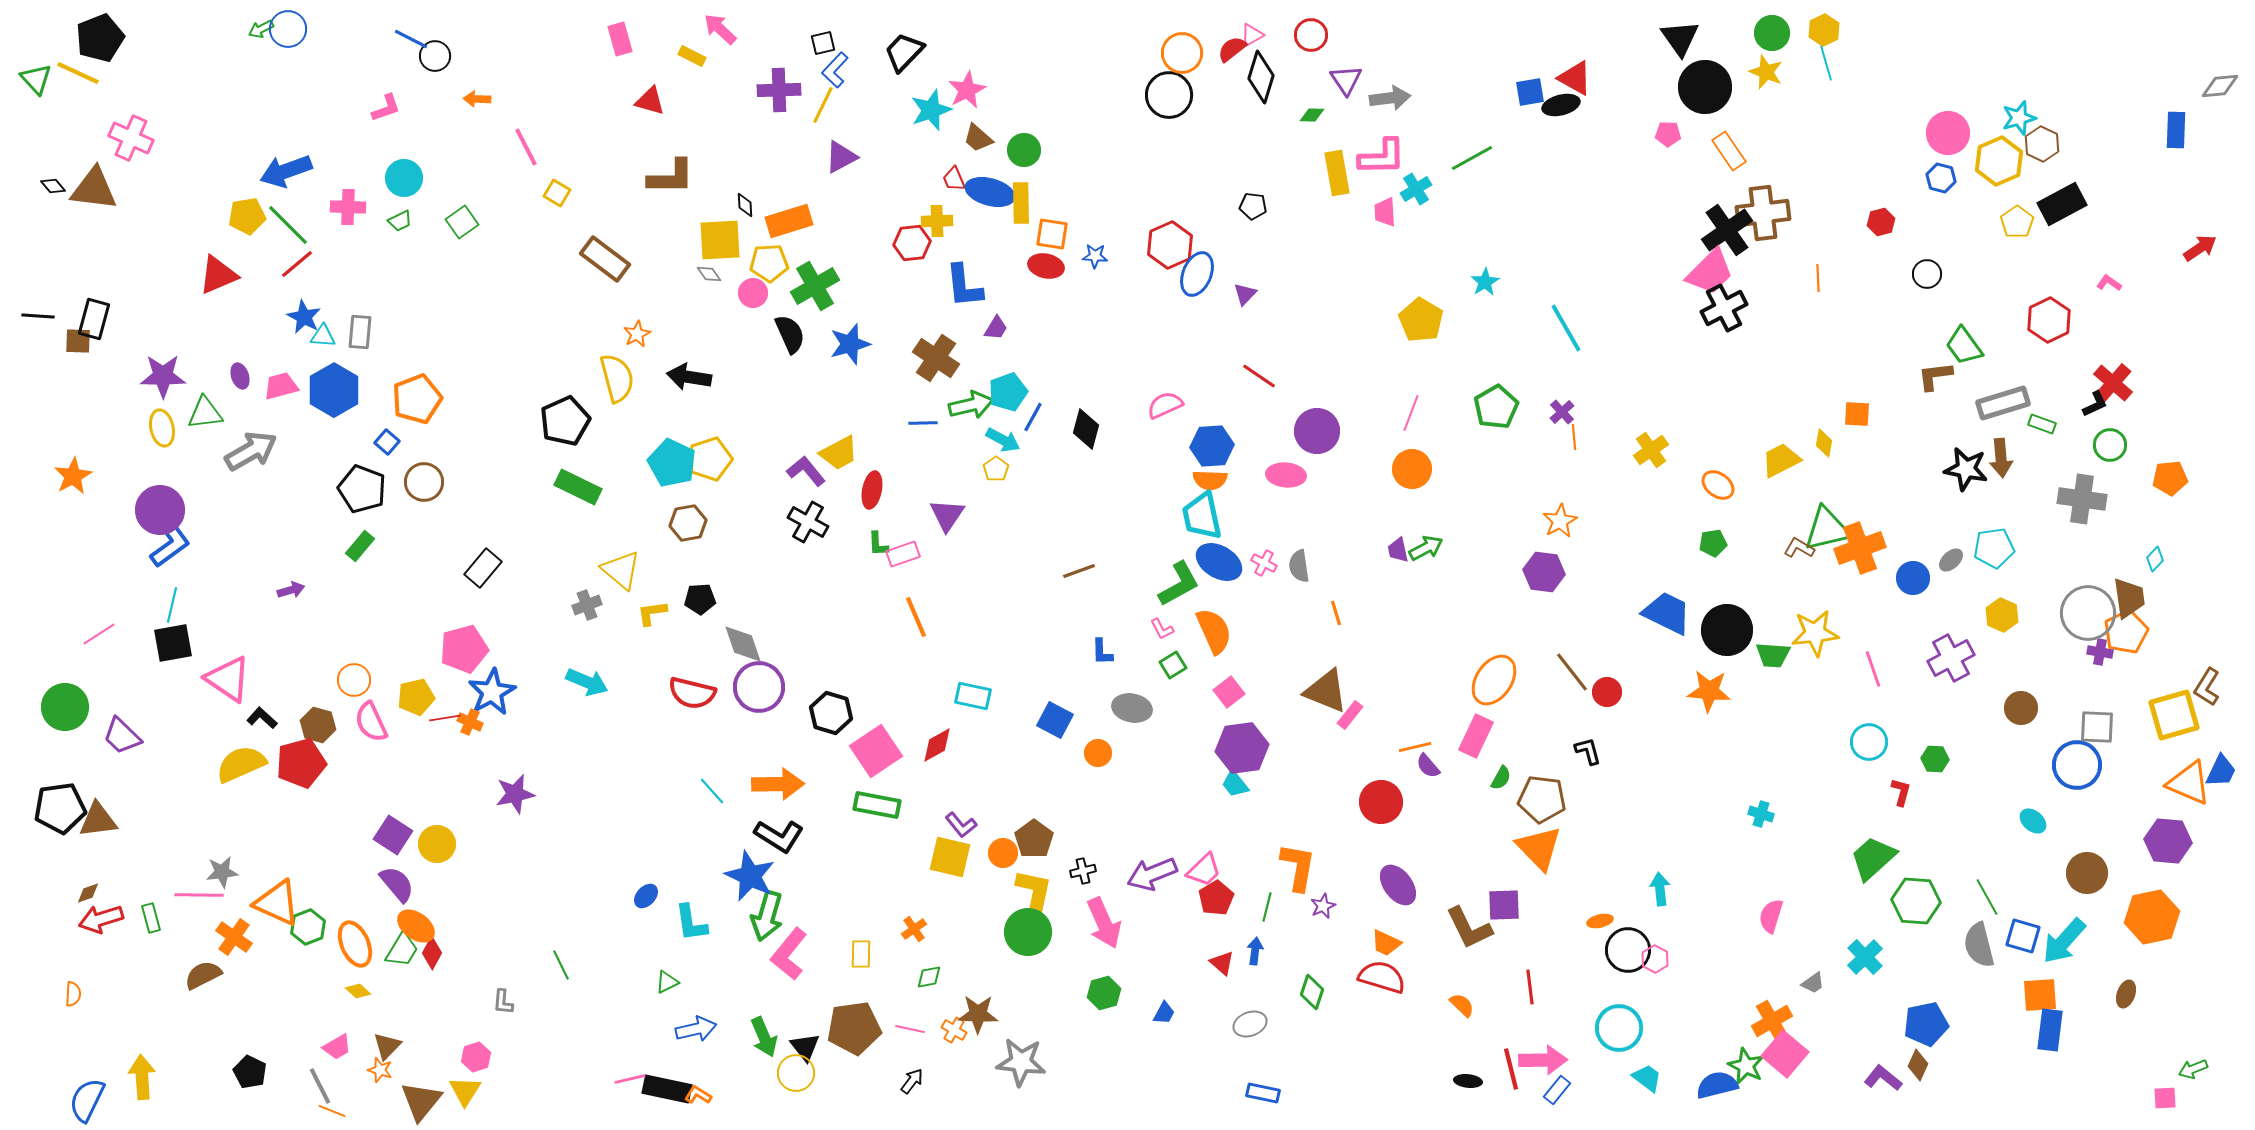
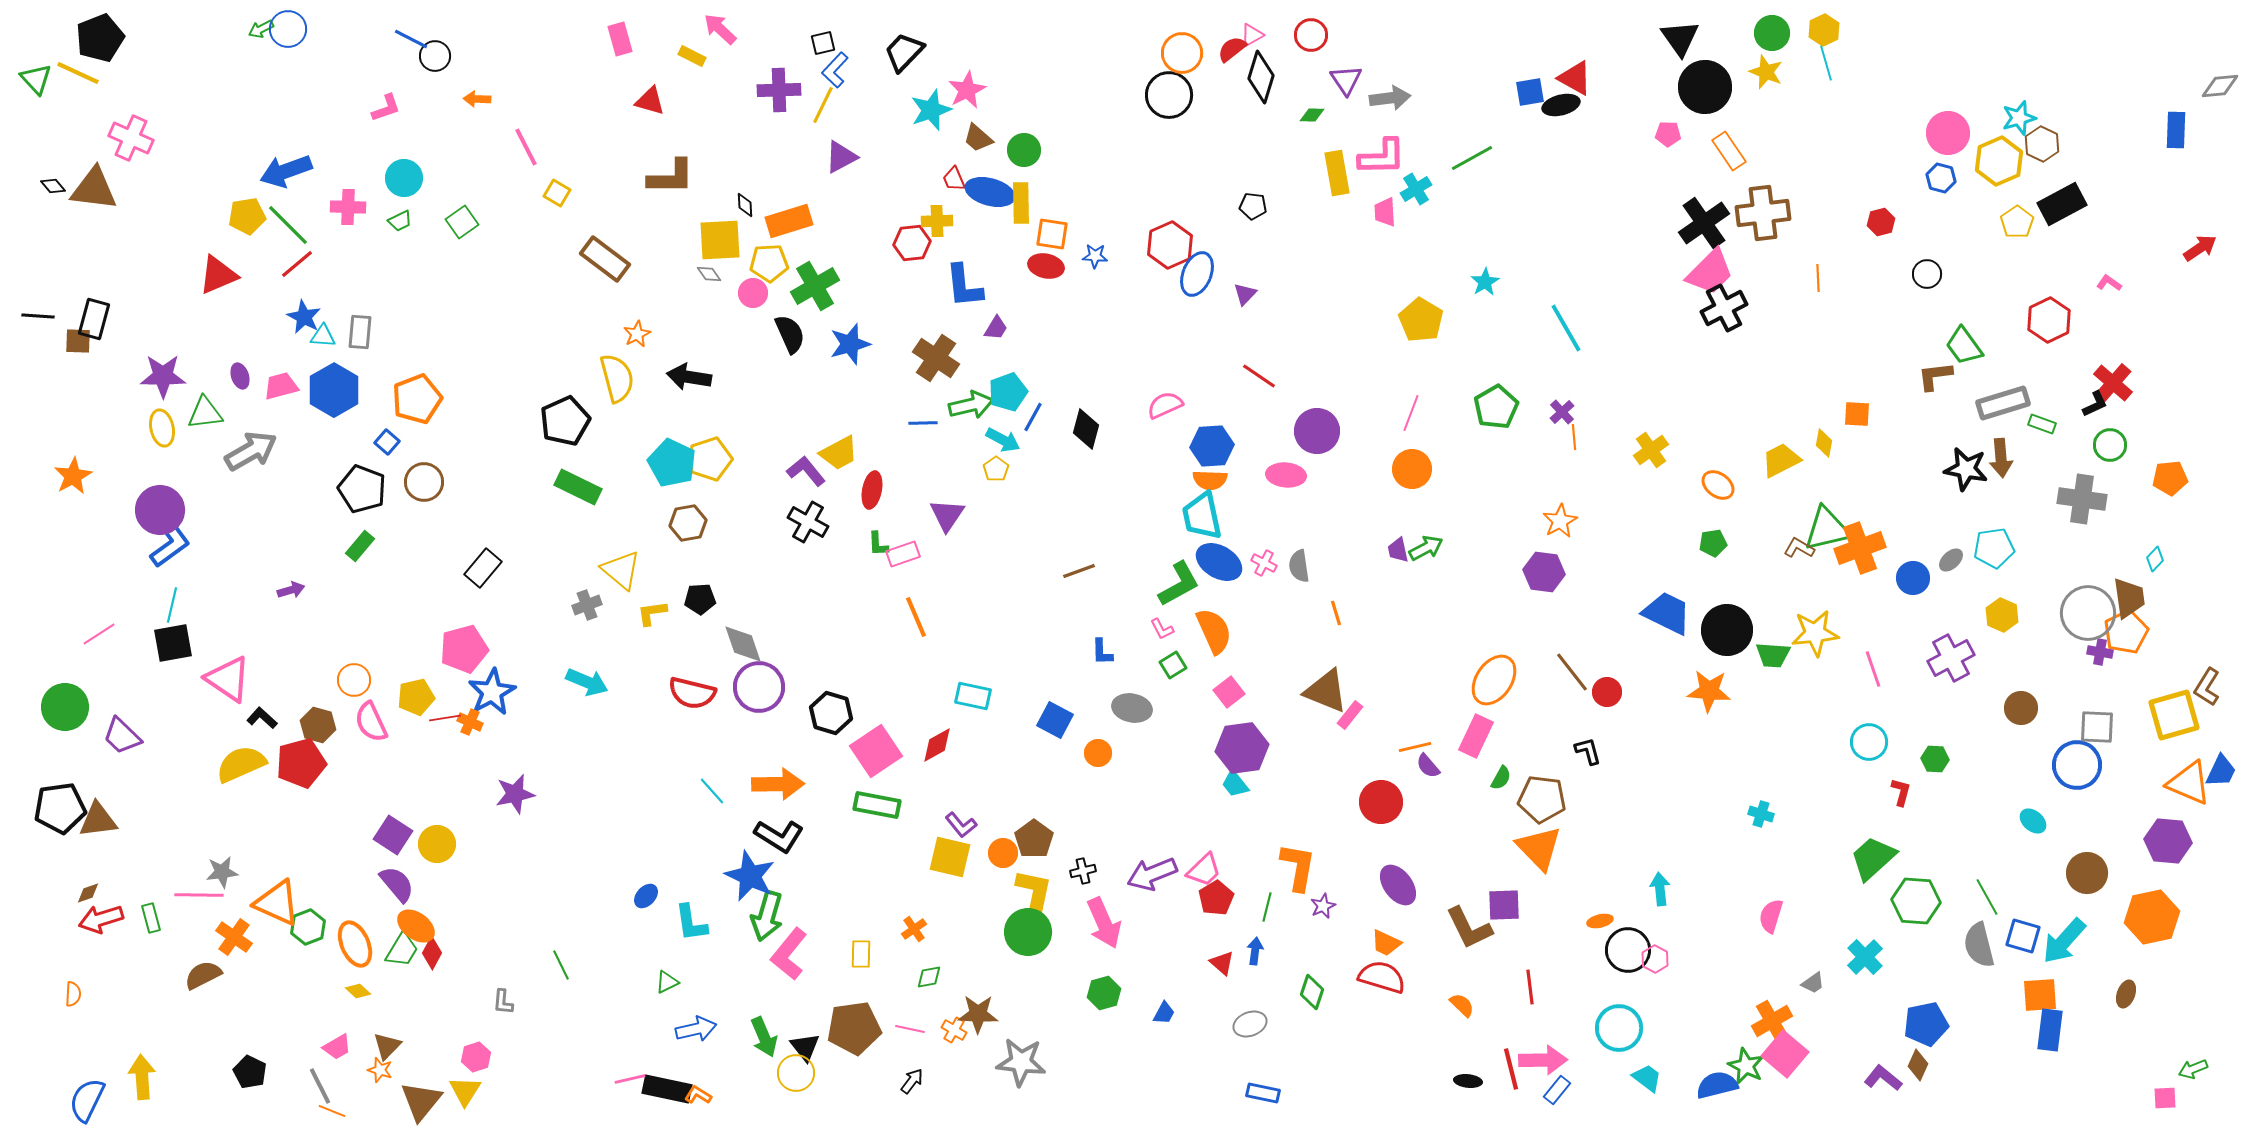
black cross at (1727, 230): moved 23 px left, 7 px up
